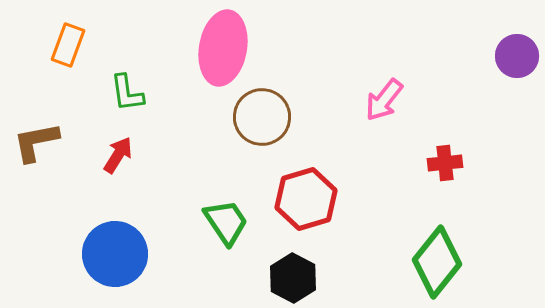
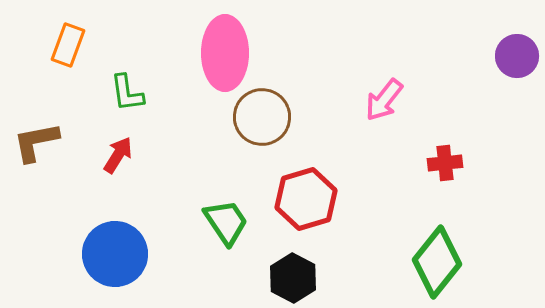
pink ellipse: moved 2 px right, 5 px down; rotated 10 degrees counterclockwise
